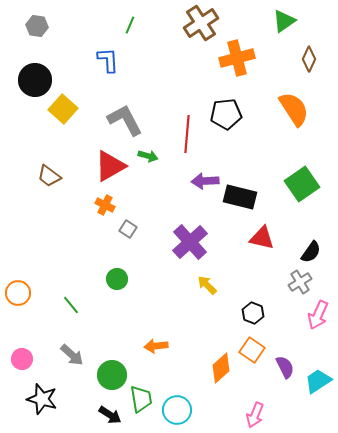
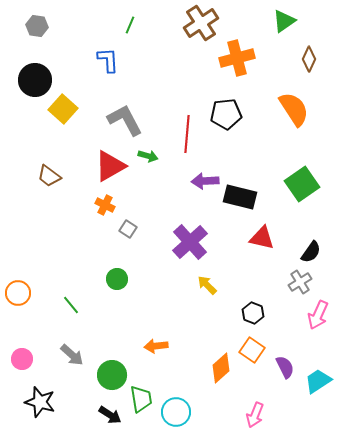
black star at (42, 399): moved 2 px left, 3 px down
cyan circle at (177, 410): moved 1 px left, 2 px down
